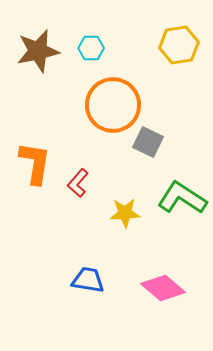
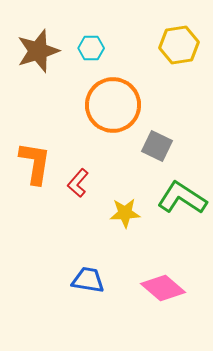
brown star: rotated 6 degrees counterclockwise
gray square: moved 9 px right, 4 px down
